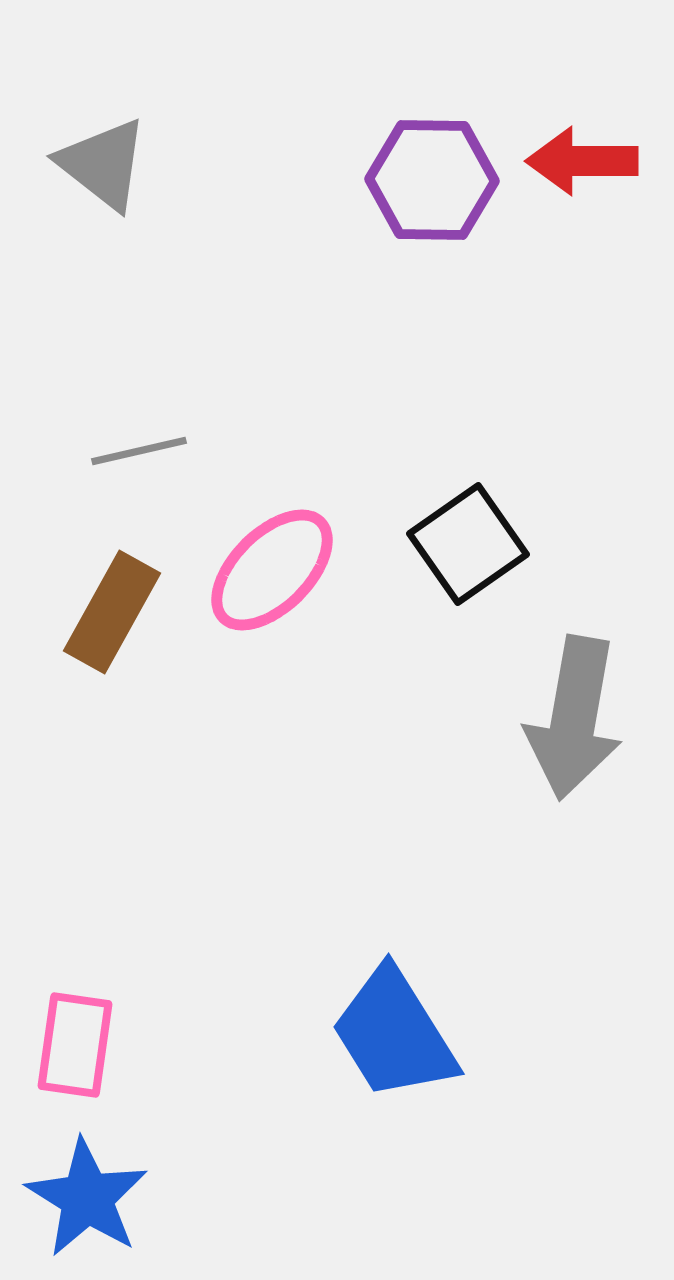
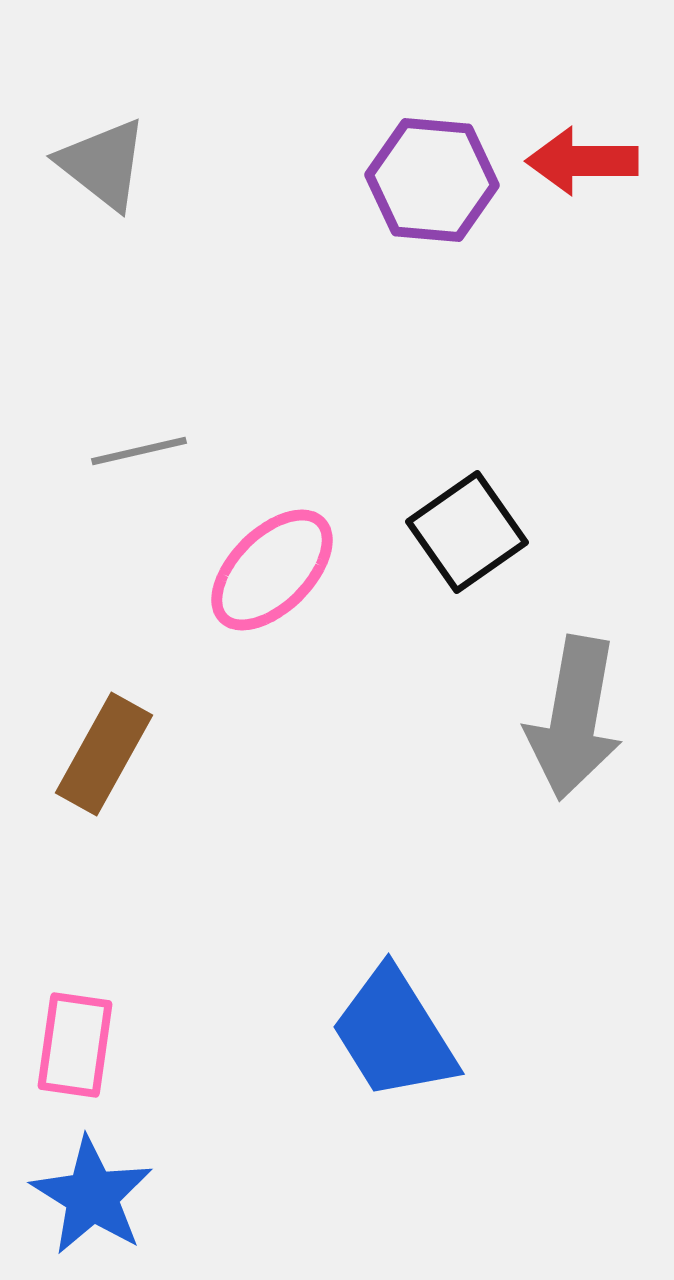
purple hexagon: rotated 4 degrees clockwise
black square: moved 1 px left, 12 px up
brown rectangle: moved 8 px left, 142 px down
blue star: moved 5 px right, 2 px up
